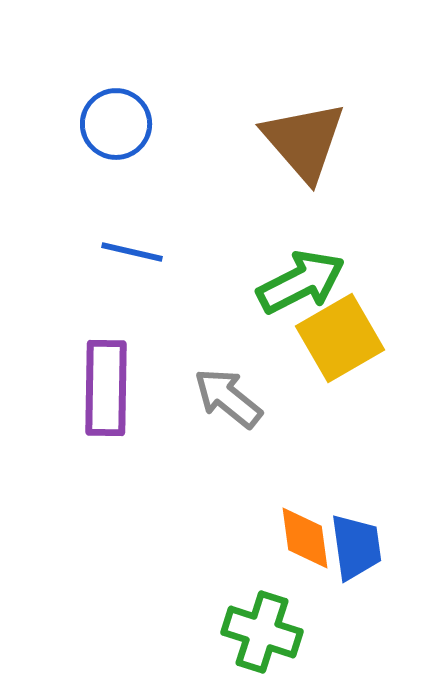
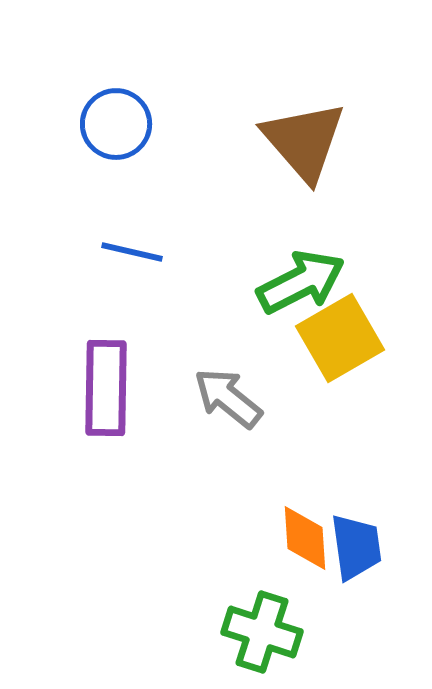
orange diamond: rotated 4 degrees clockwise
